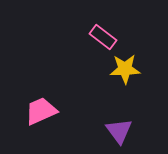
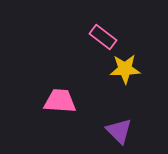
pink trapezoid: moved 19 px right, 10 px up; rotated 28 degrees clockwise
purple triangle: rotated 8 degrees counterclockwise
